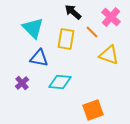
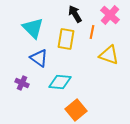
black arrow: moved 2 px right, 2 px down; rotated 18 degrees clockwise
pink cross: moved 1 px left, 2 px up
orange line: rotated 56 degrees clockwise
blue triangle: rotated 24 degrees clockwise
purple cross: rotated 24 degrees counterclockwise
orange square: moved 17 px left; rotated 20 degrees counterclockwise
